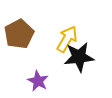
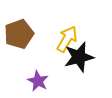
brown pentagon: rotated 8 degrees clockwise
black star: rotated 8 degrees counterclockwise
